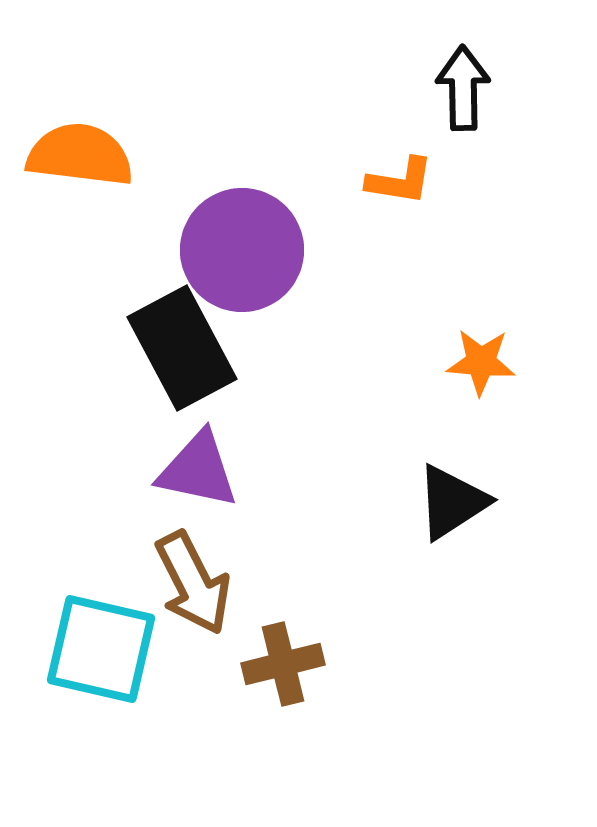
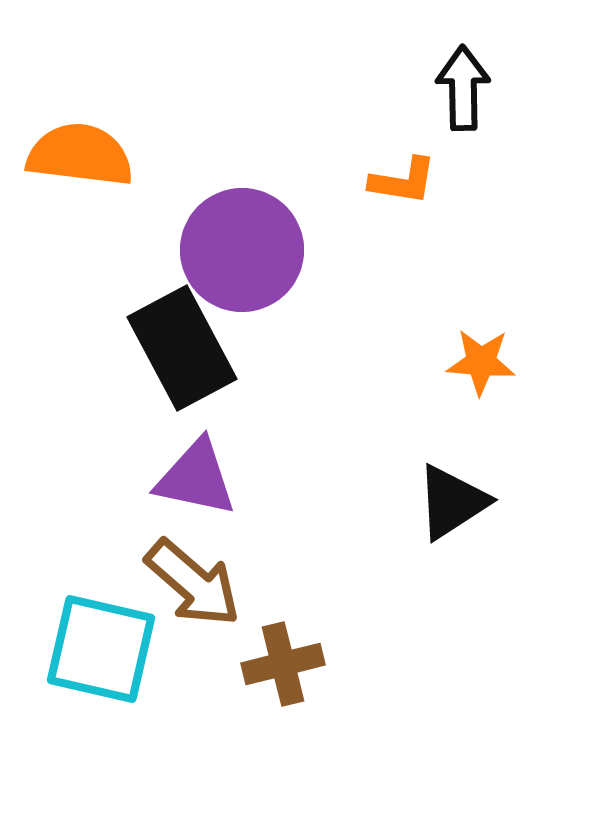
orange L-shape: moved 3 px right
purple triangle: moved 2 px left, 8 px down
brown arrow: rotated 22 degrees counterclockwise
